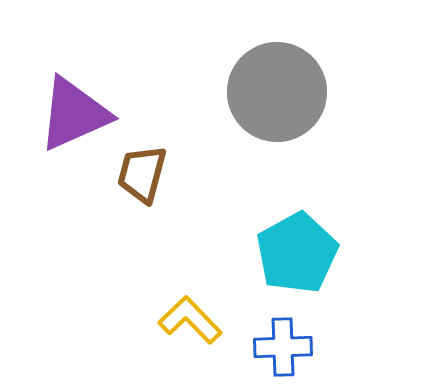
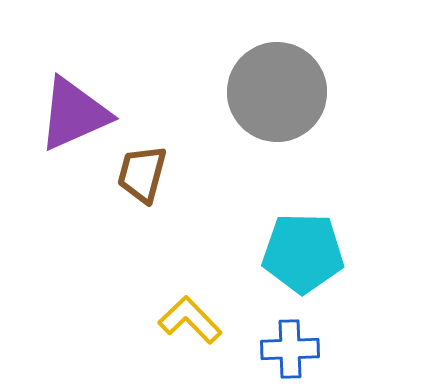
cyan pentagon: moved 6 px right; rotated 30 degrees clockwise
blue cross: moved 7 px right, 2 px down
